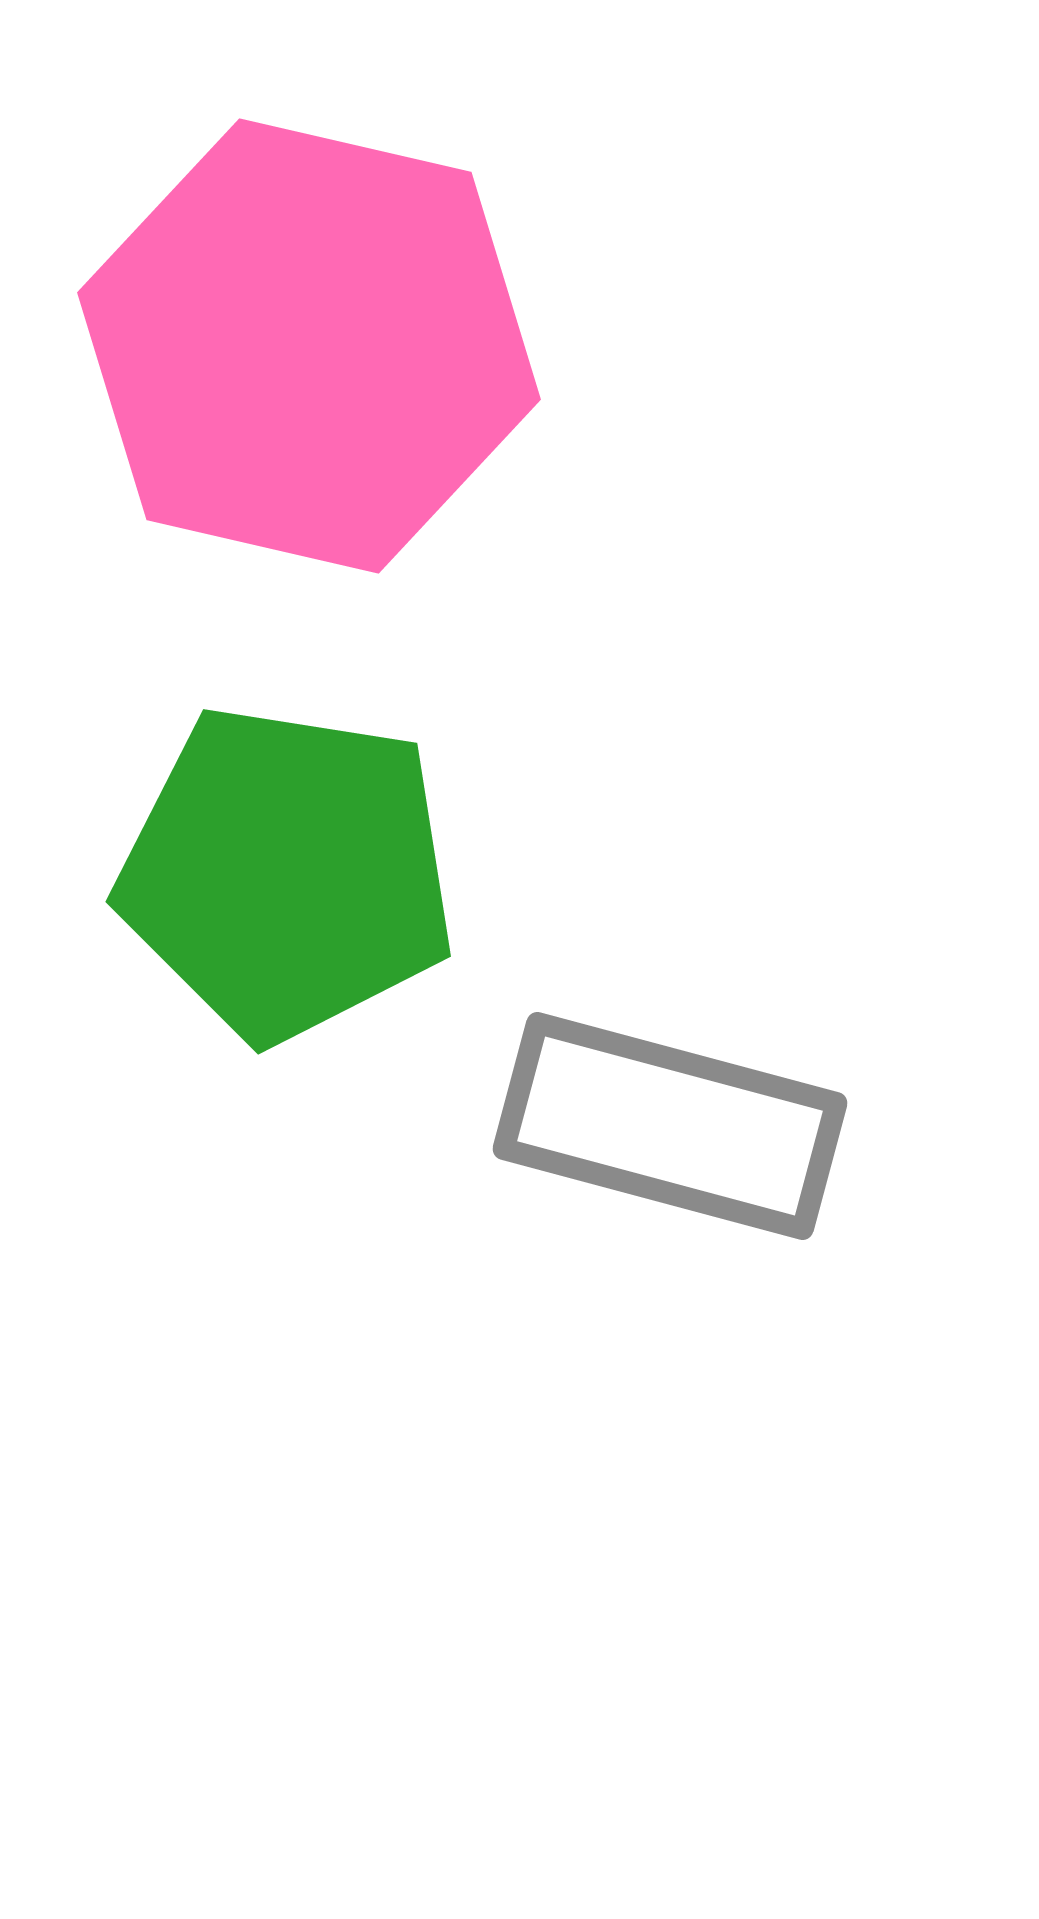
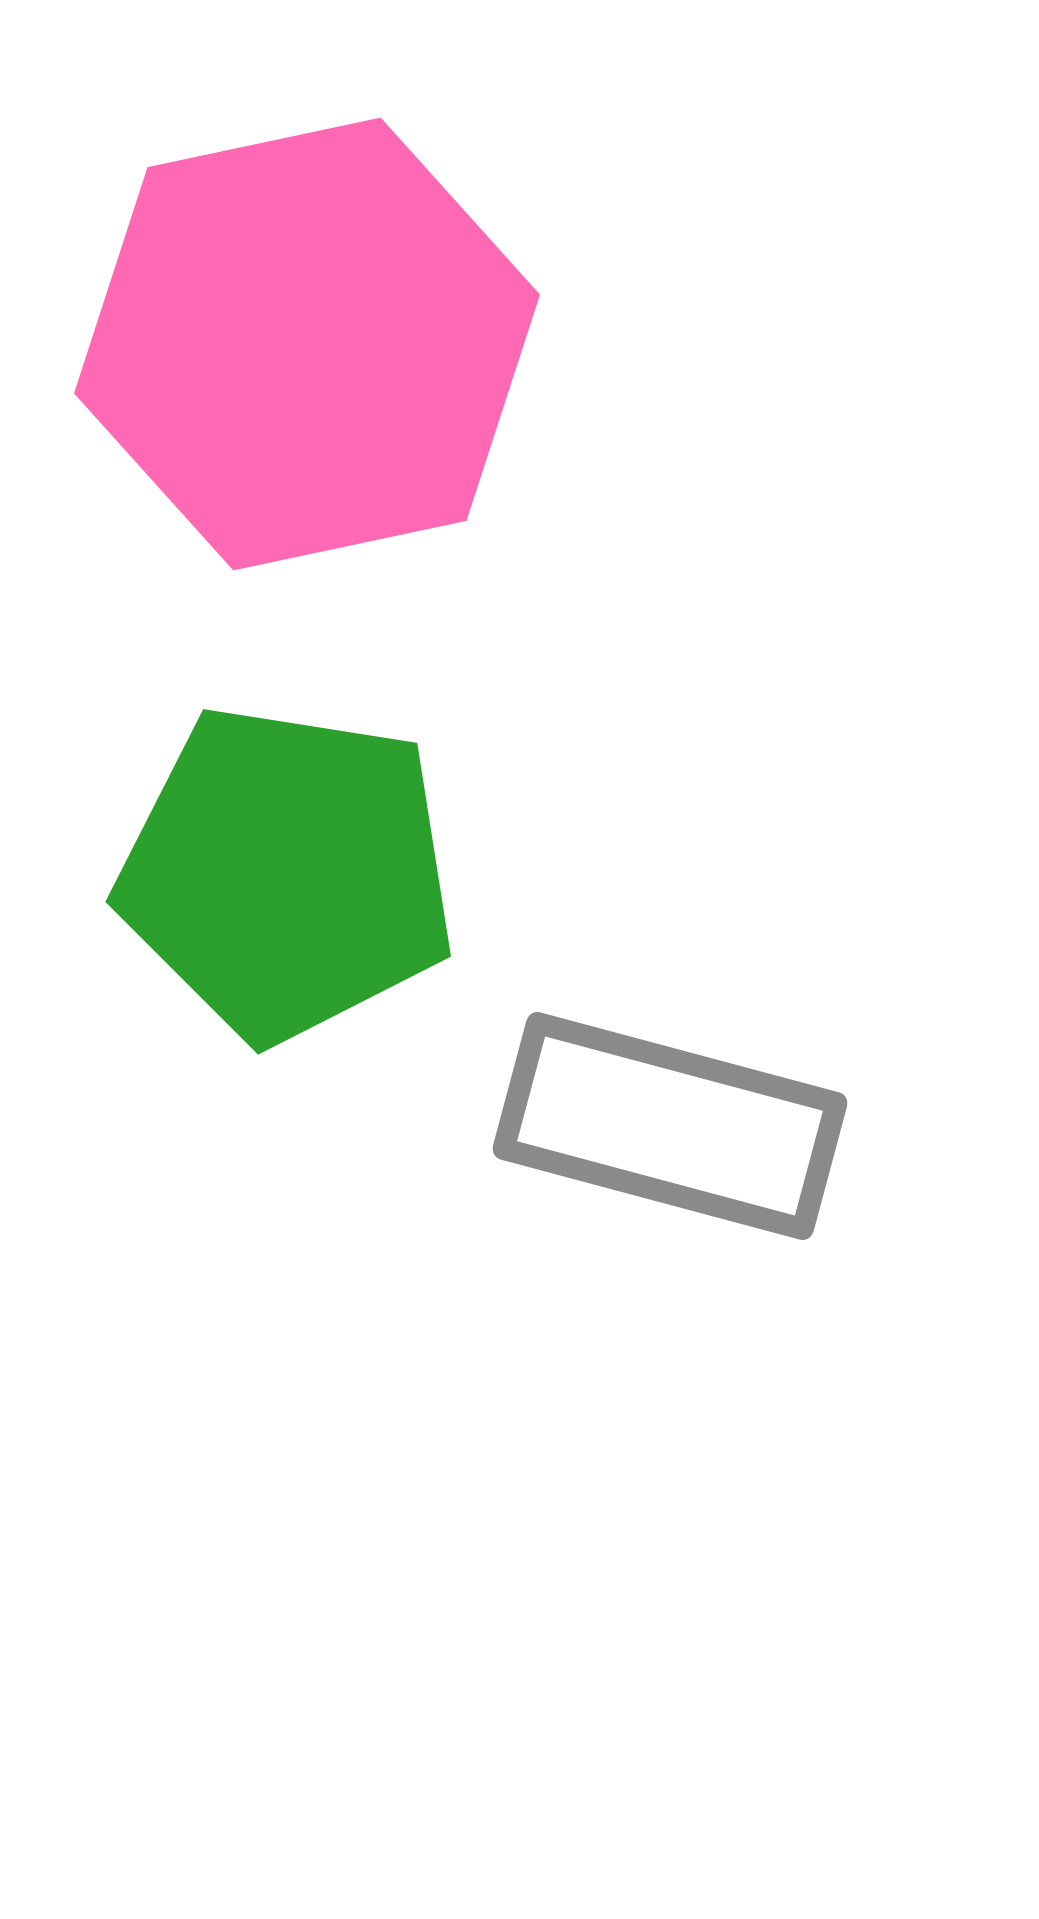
pink hexagon: moved 2 px left, 2 px up; rotated 25 degrees counterclockwise
